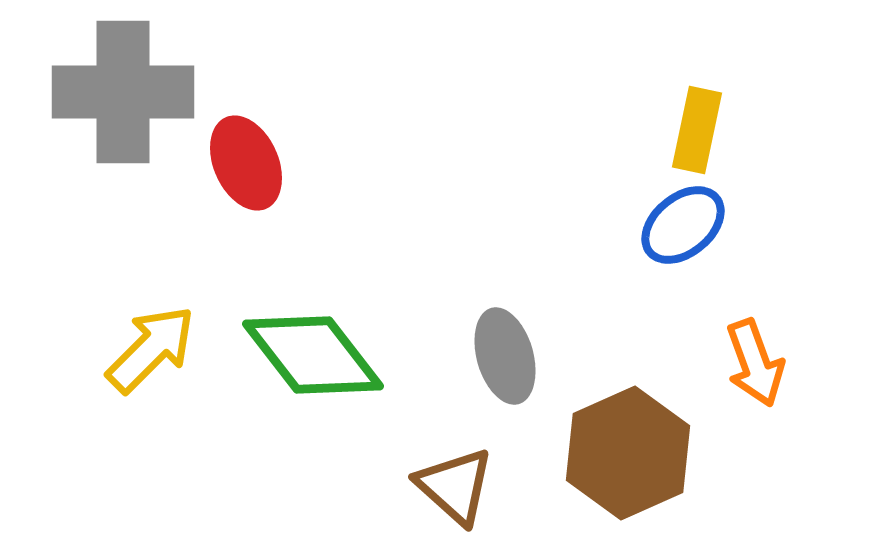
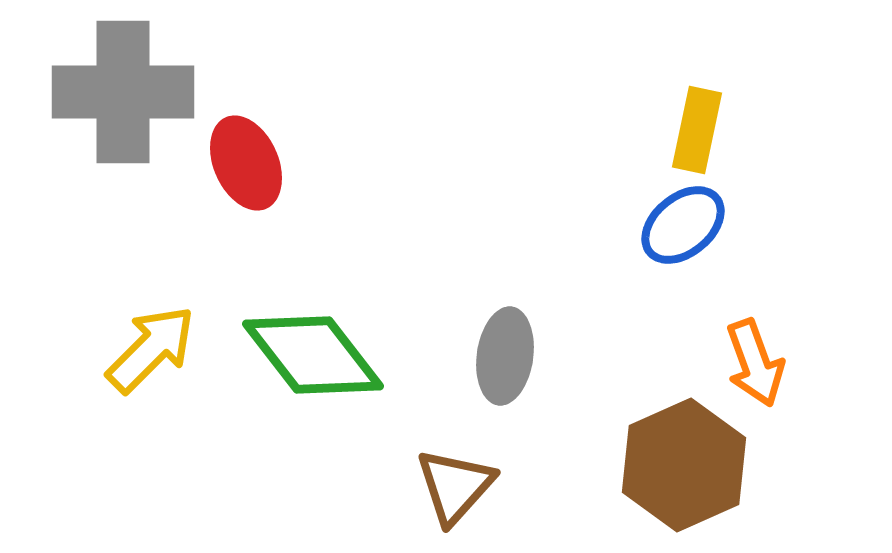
gray ellipse: rotated 24 degrees clockwise
brown hexagon: moved 56 px right, 12 px down
brown triangle: rotated 30 degrees clockwise
